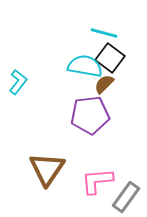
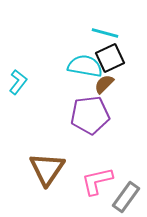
cyan line: moved 1 px right
black square: rotated 28 degrees clockwise
pink L-shape: rotated 8 degrees counterclockwise
